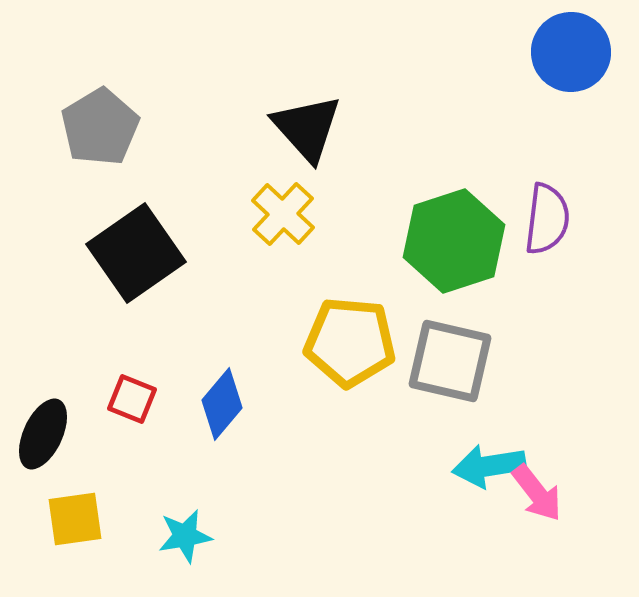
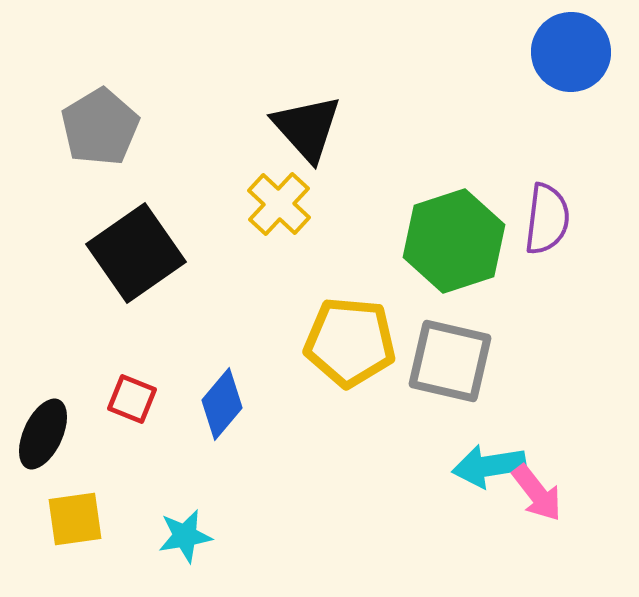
yellow cross: moved 4 px left, 10 px up
